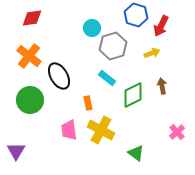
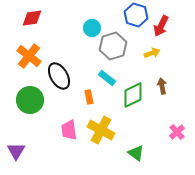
orange rectangle: moved 1 px right, 6 px up
